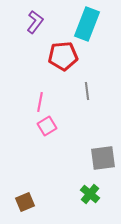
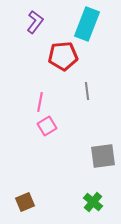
gray square: moved 2 px up
green cross: moved 3 px right, 8 px down
